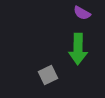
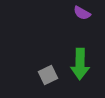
green arrow: moved 2 px right, 15 px down
